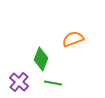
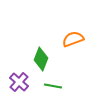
green line: moved 3 px down
